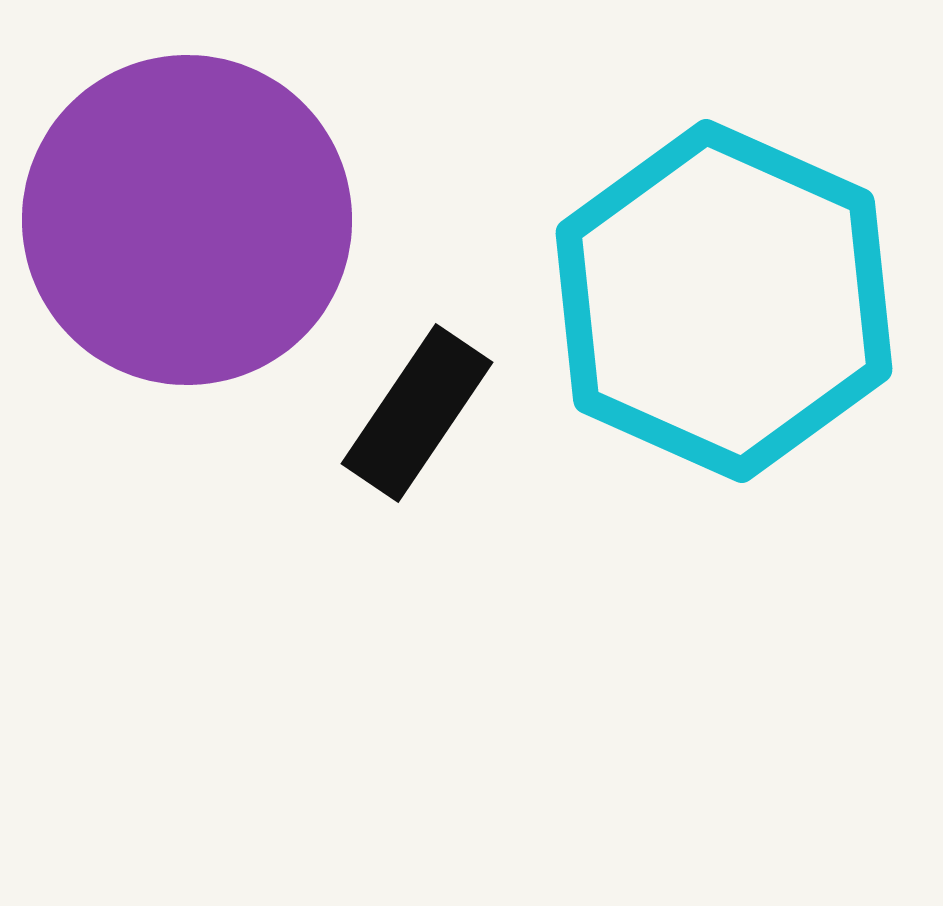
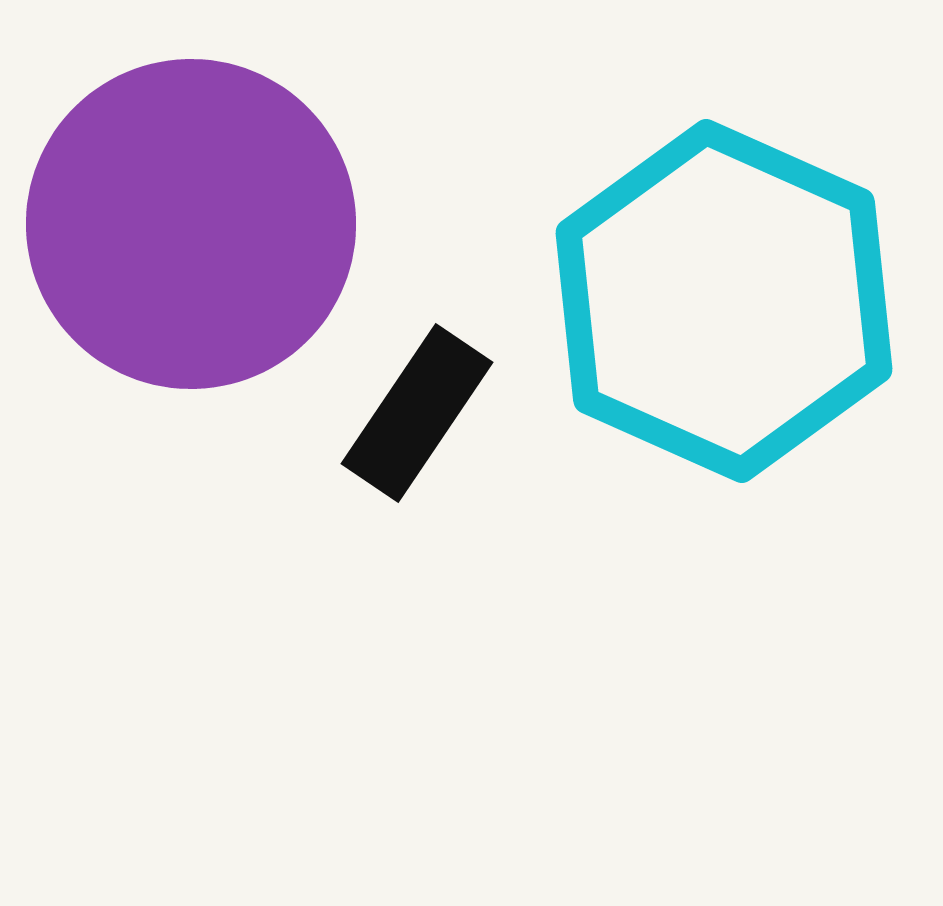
purple circle: moved 4 px right, 4 px down
